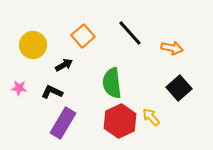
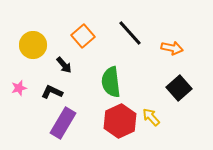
black arrow: rotated 78 degrees clockwise
green semicircle: moved 1 px left, 1 px up
pink star: rotated 21 degrees counterclockwise
